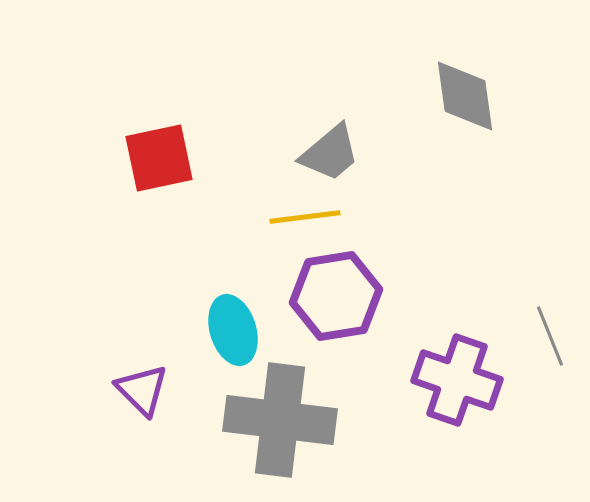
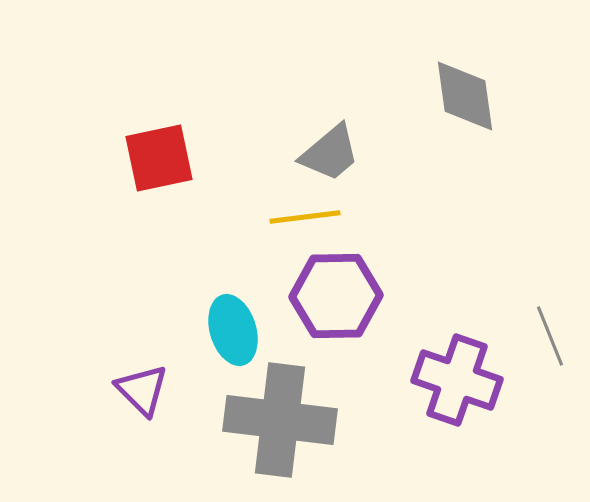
purple hexagon: rotated 8 degrees clockwise
